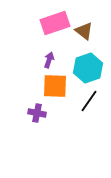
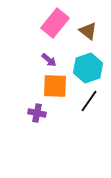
pink rectangle: rotated 32 degrees counterclockwise
brown triangle: moved 4 px right
purple arrow: rotated 112 degrees clockwise
